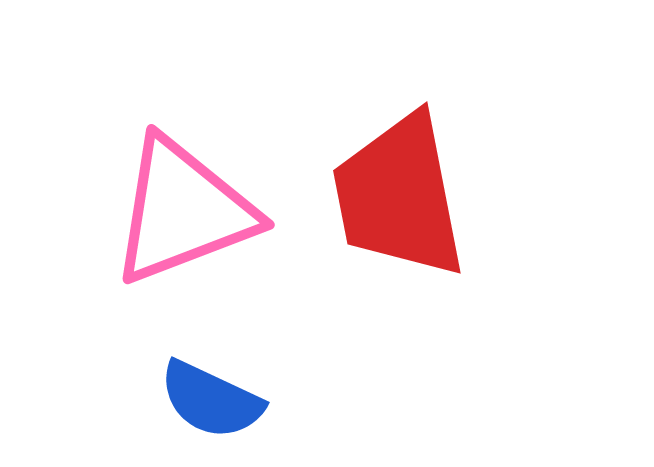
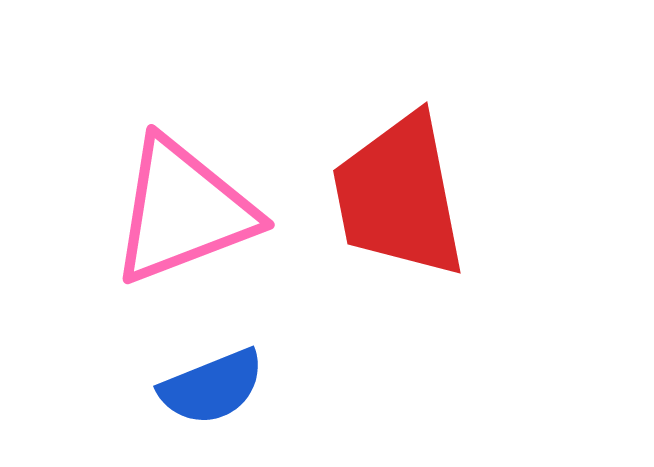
blue semicircle: moved 1 px right, 13 px up; rotated 47 degrees counterclockwise
